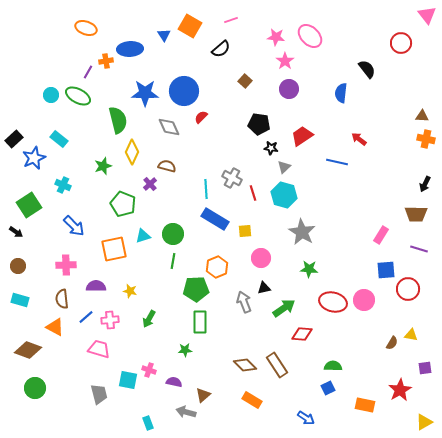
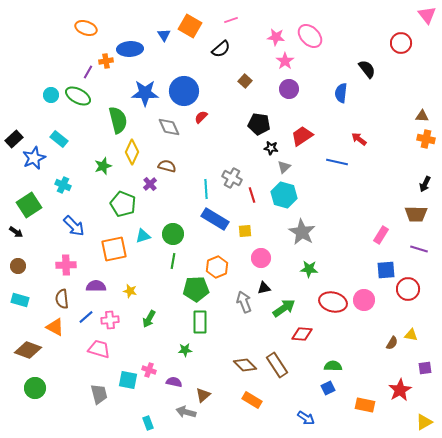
red line at (253, 193): moved 1 px left, 2 px down
